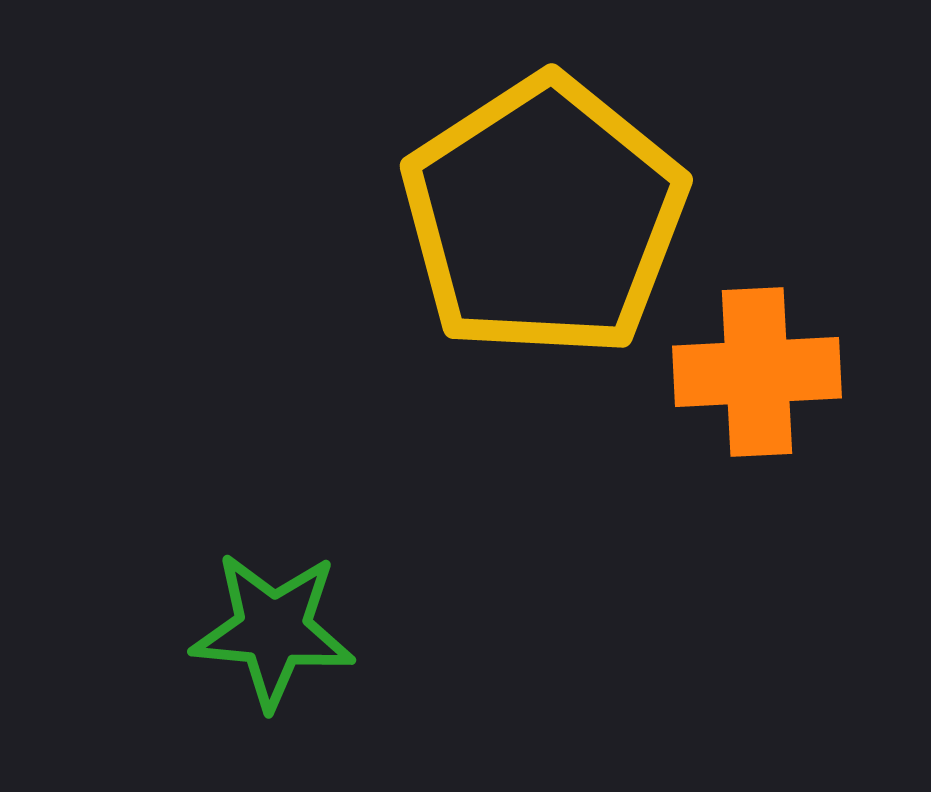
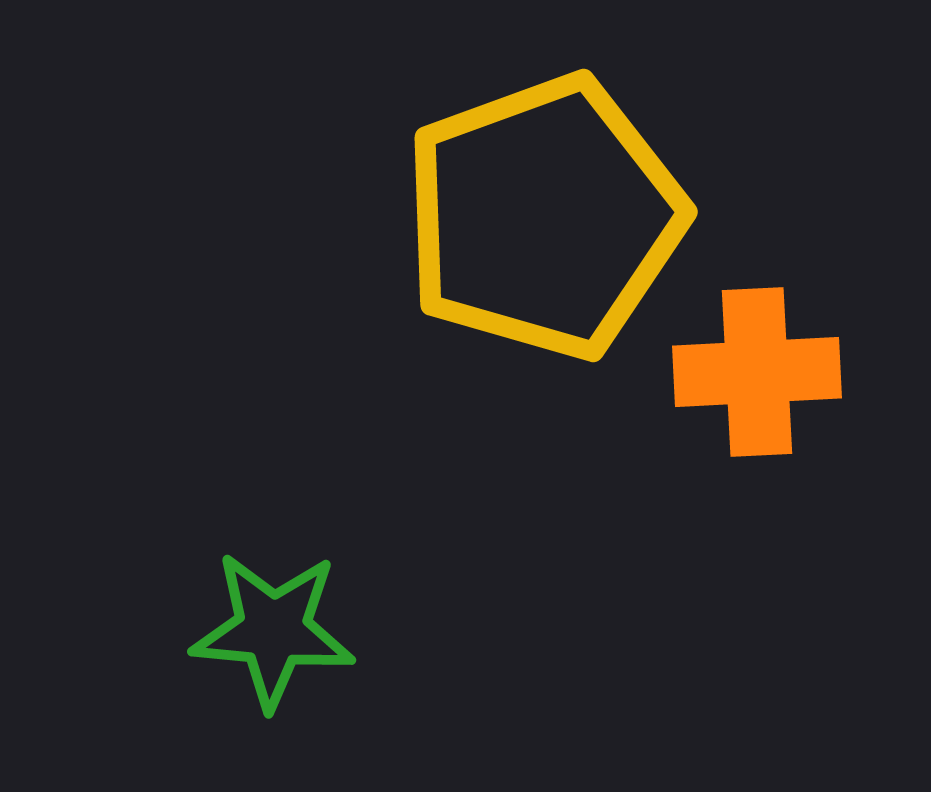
yellow pentagon: rotated 13 degrees clockwise
